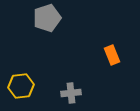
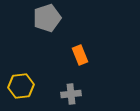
orange rectangle: moved 32 px left
gray cross: moved 1 px down
